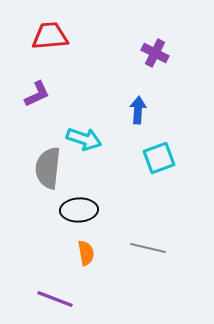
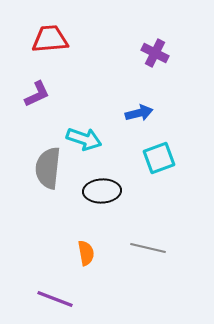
red trapezoid: moved 3 px down
blue arrow: moved 1 px right, 3 px down; rotated 72 degrees clockwise
black ellipse: moved 23 px right, 19 px up
